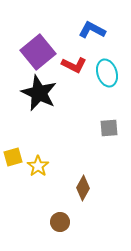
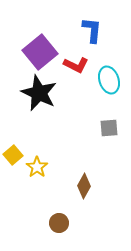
blue L-shape: rotated 68 degrees clockwise
purple square: moved 2 px right
red L-shape: moved 2 px right
cyan ellipse: moved 2 px right, 7 px down
yellow square: moved 2 px up; rotated 24 degrees counterclockwise
yellow star: moved 1 px left, 1 px down
brown diamond: moved 1 px right, 2 px up
brown circle: moved 1 px left, 1 px down
